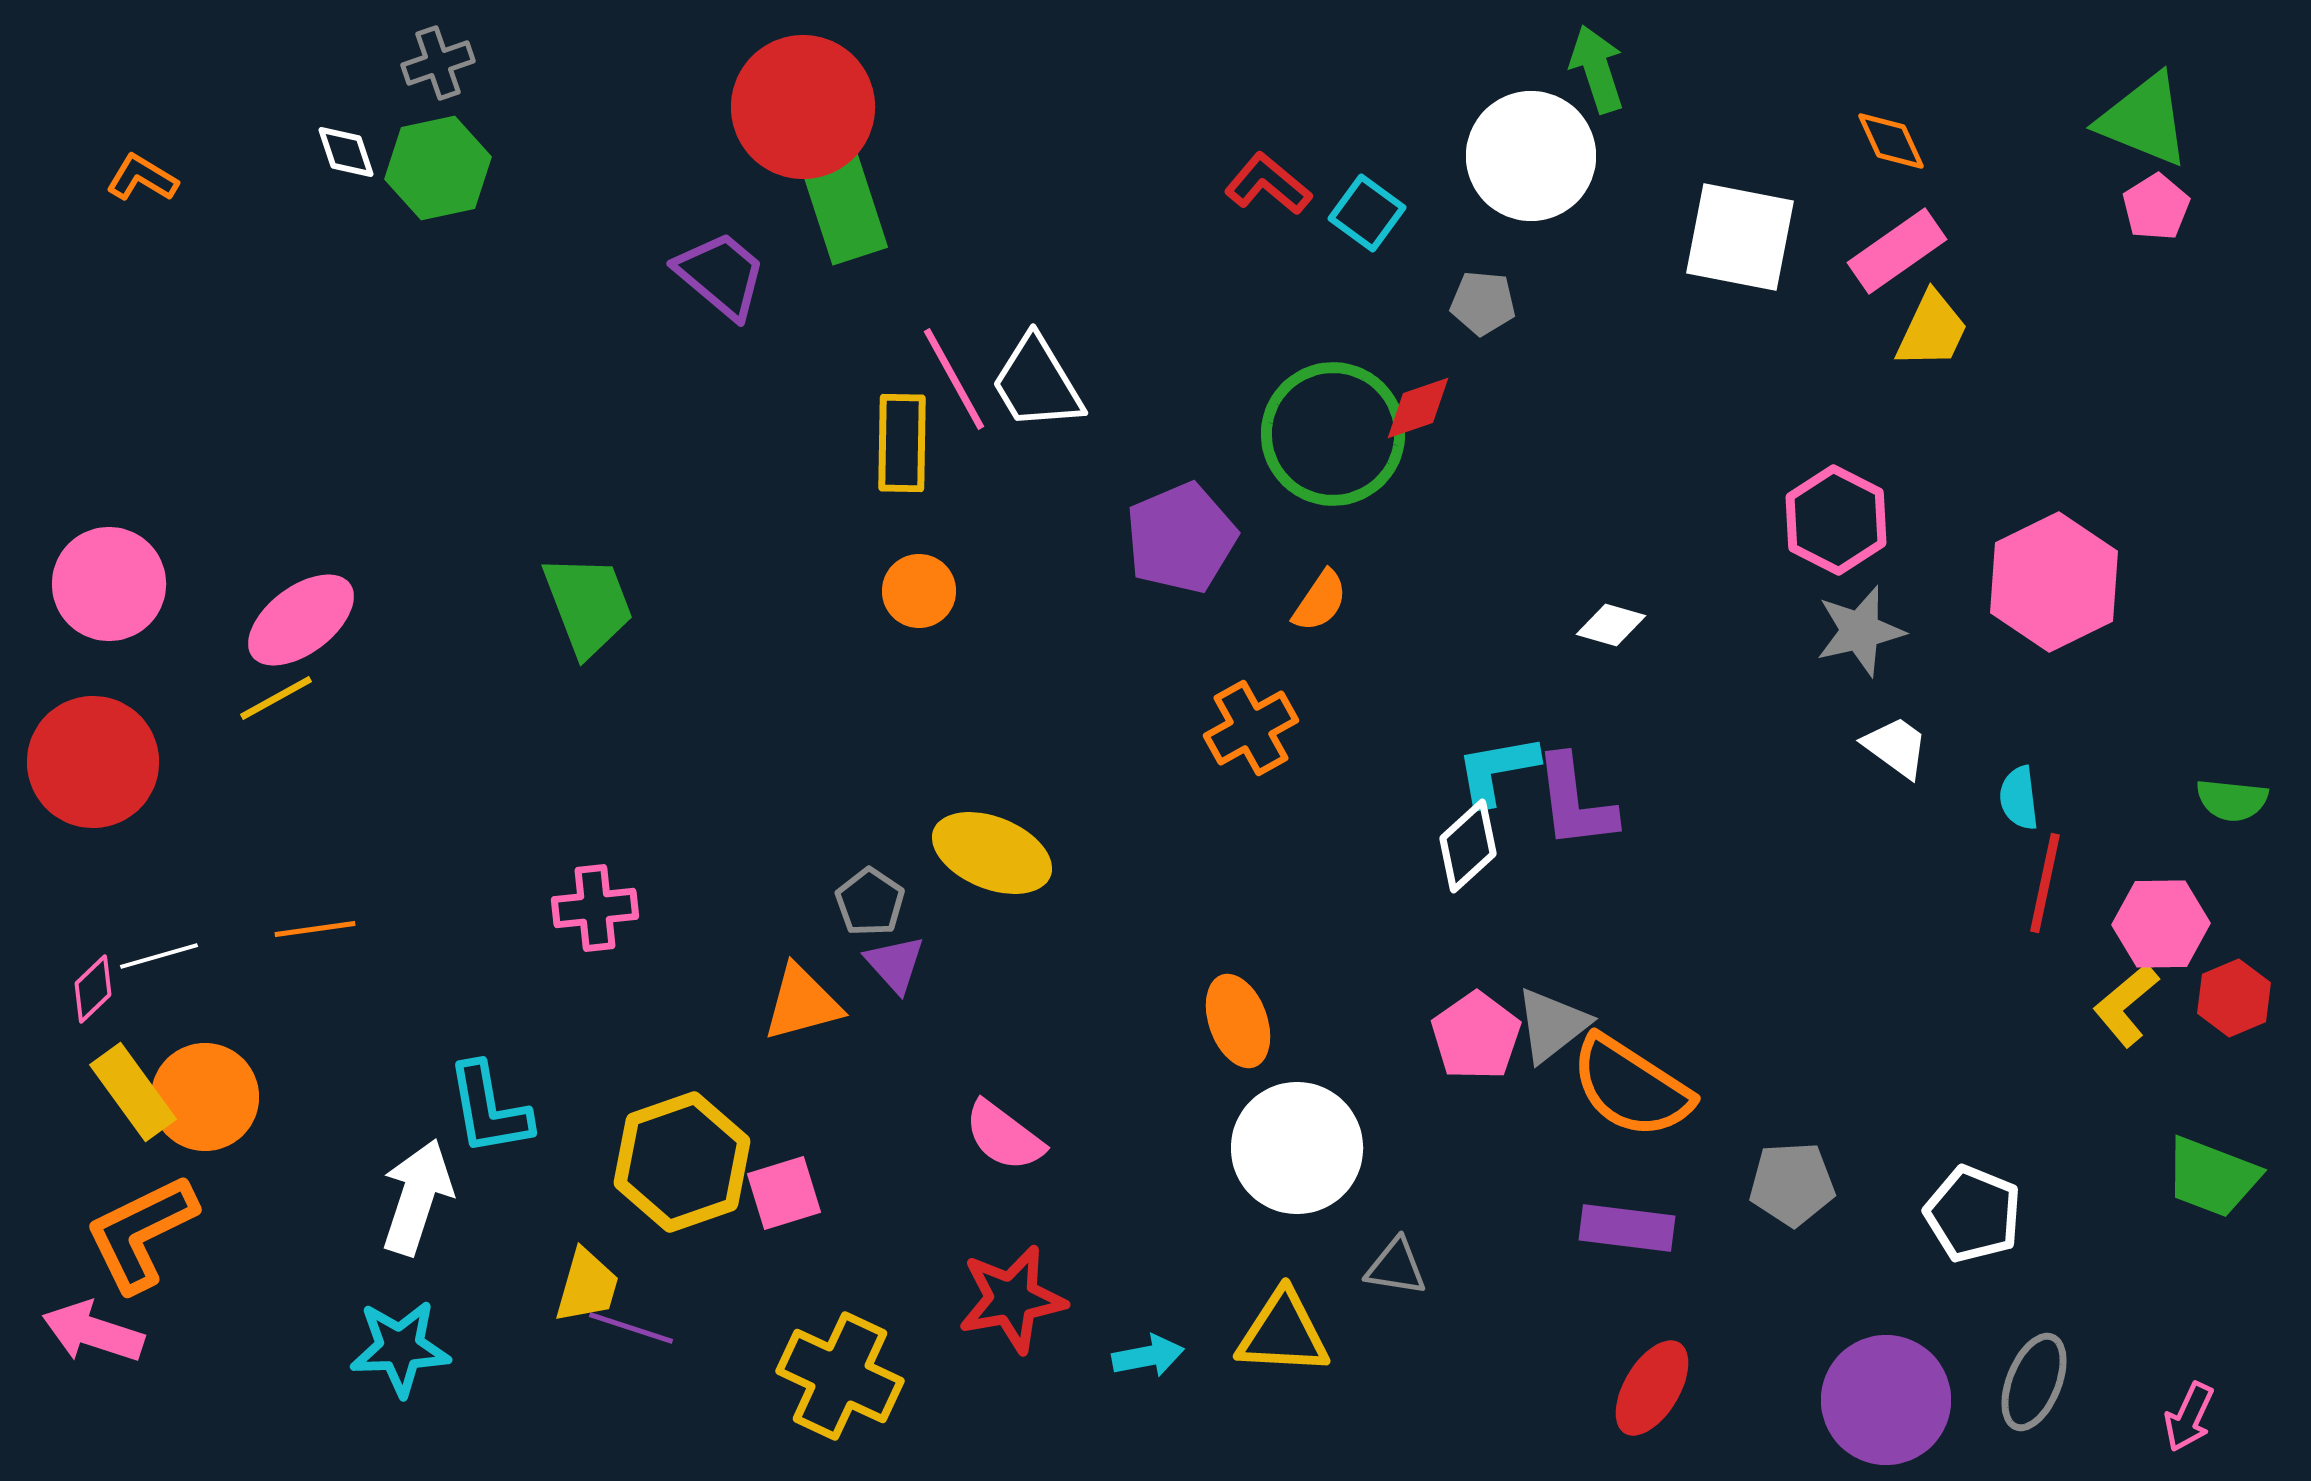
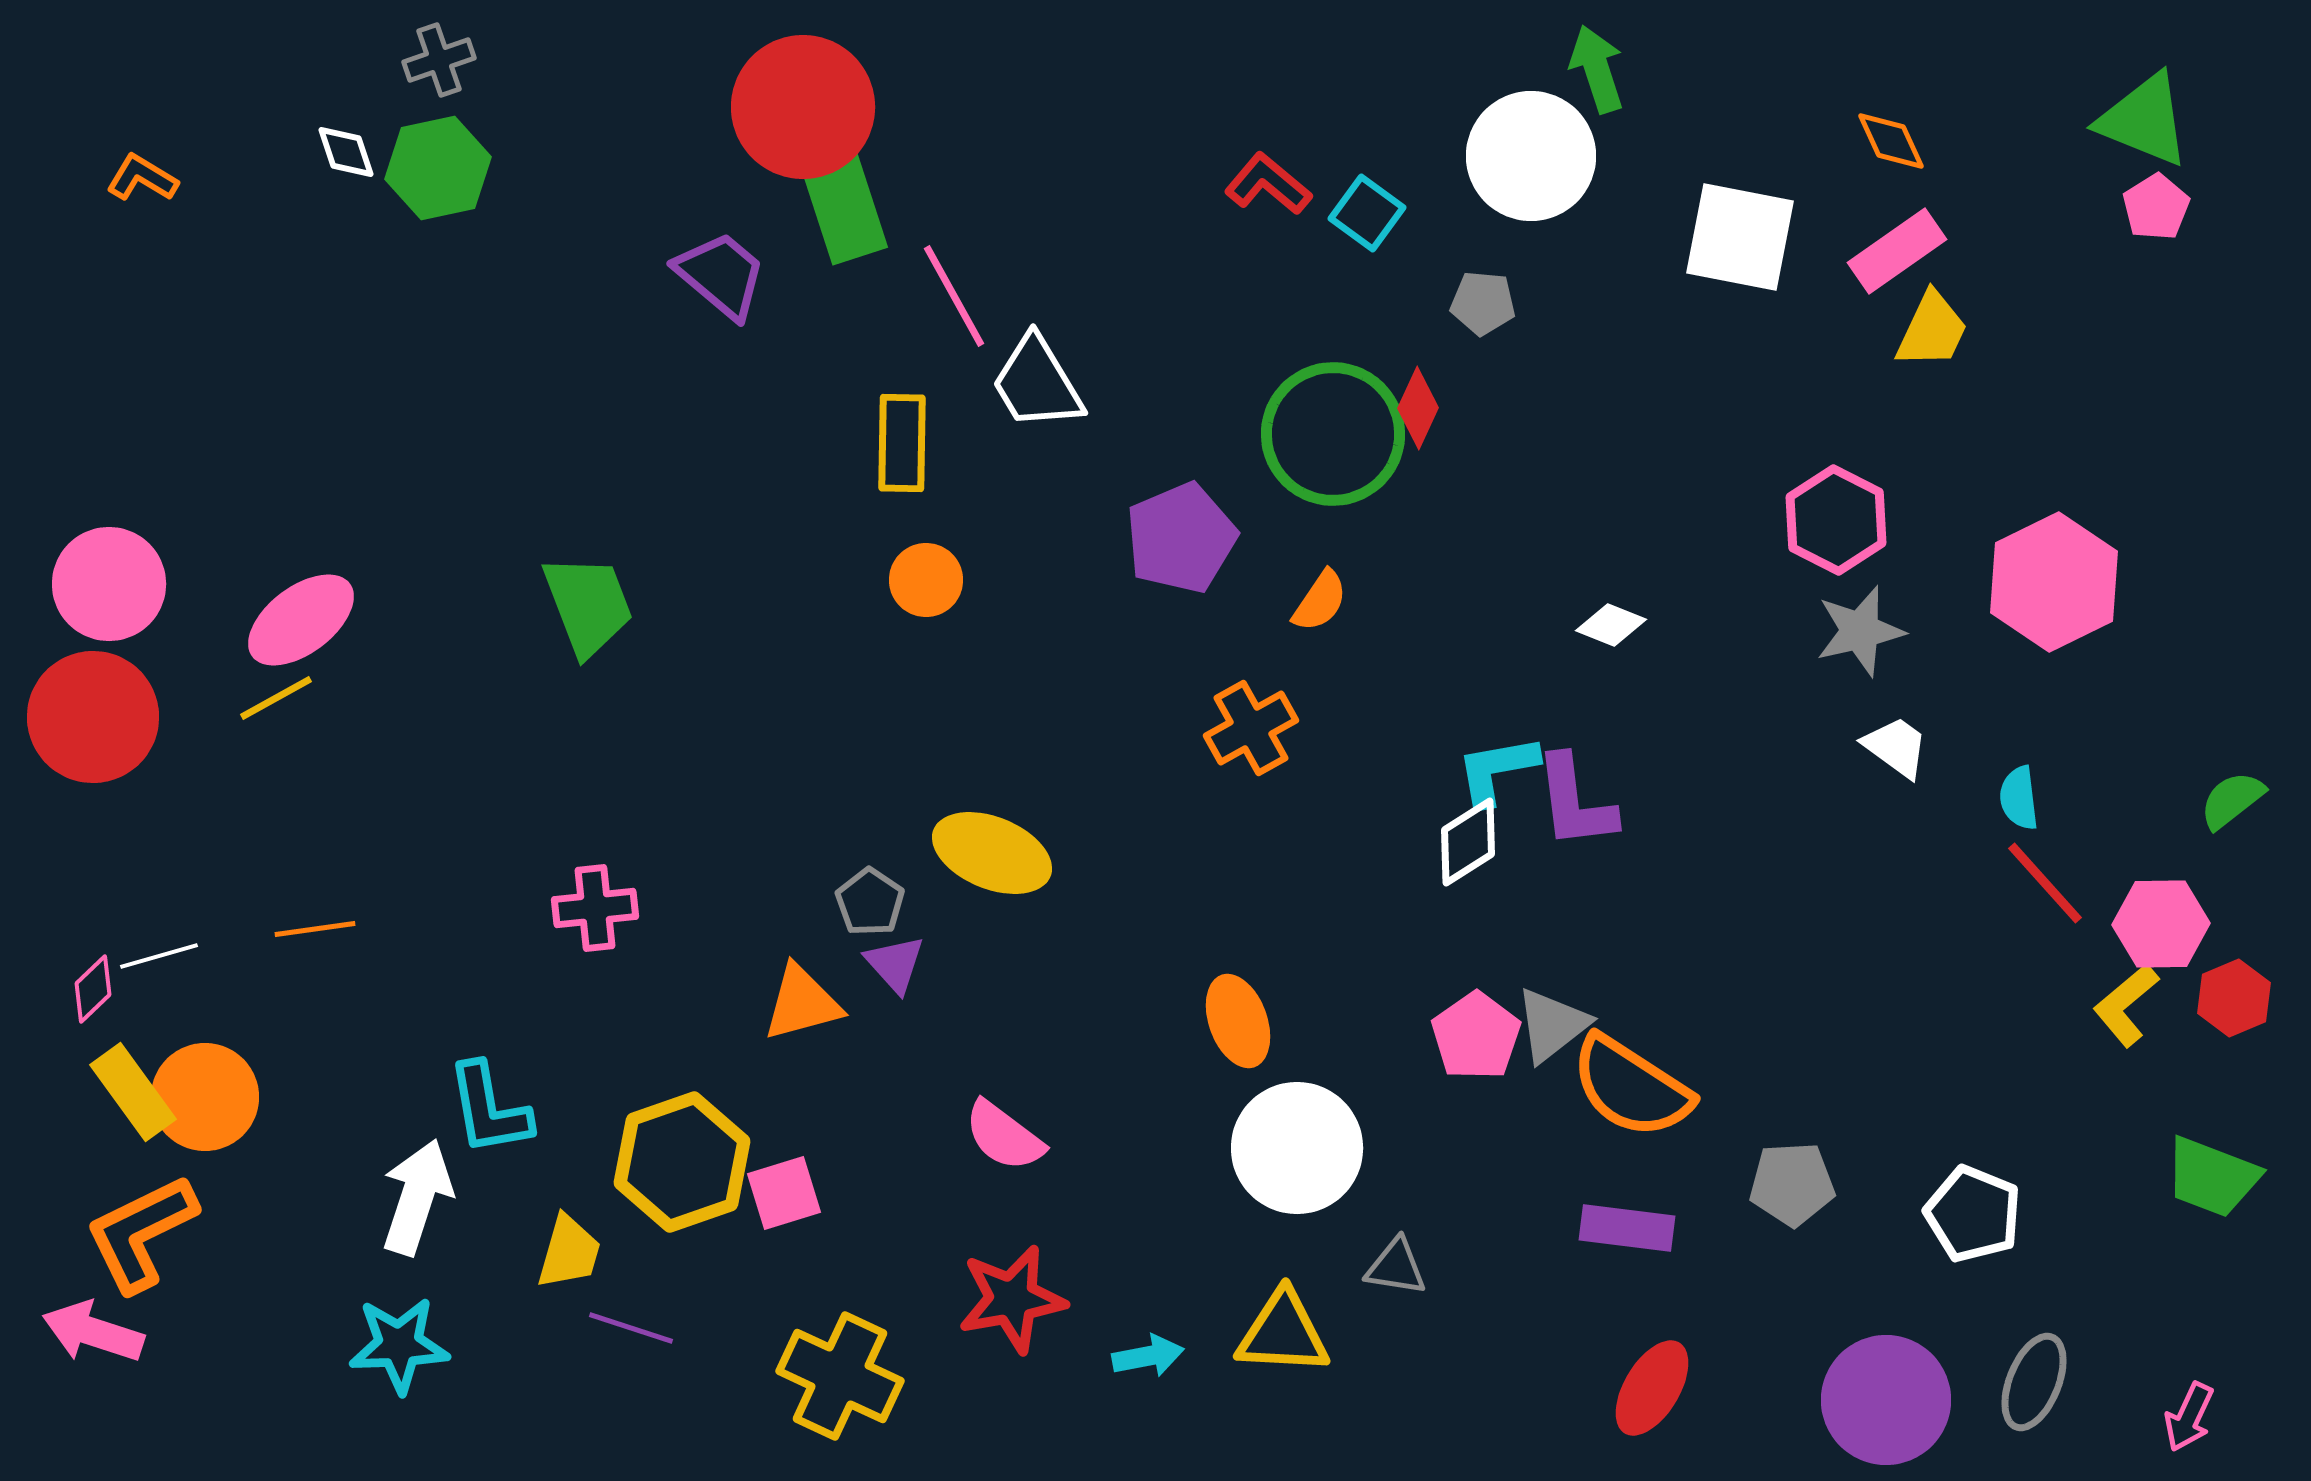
gray cross at (438, 63): moved 1 px right, 3 px up
pink line at (954, 379): moved 83 px up
red diamond at (1418, 408): rotated 46 degrees counterclockwise
orange circle at (919, 591): moved 7 px right, 11 px up
white diamond at (1611, 625): rotated 6 degrees clockwise
red circle at (93, 762): moved 45 px up
green semicircle at (2232, 800): rotated 136 degrees clockwise
white diamond at (1468, 846): moved 4 px up; rotated 10 degrees clockwise
red line at (2045, 883): rotated 54 degrees counterclockwise
yellow trapezoid at (587, 1286): moved 18 px left, 34 px up
cyan star at (400, 1348): moved 1 px left, 3 px up
